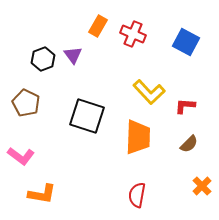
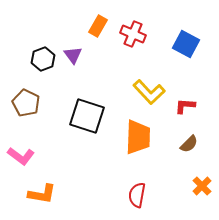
blue square: moved 2 px down
